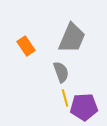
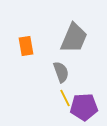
gray trapezoid: moved 2 px right
orange rectangle: rotated 24 degrees clockwise
yellow line: rotated 12 degrees counterclockwise
